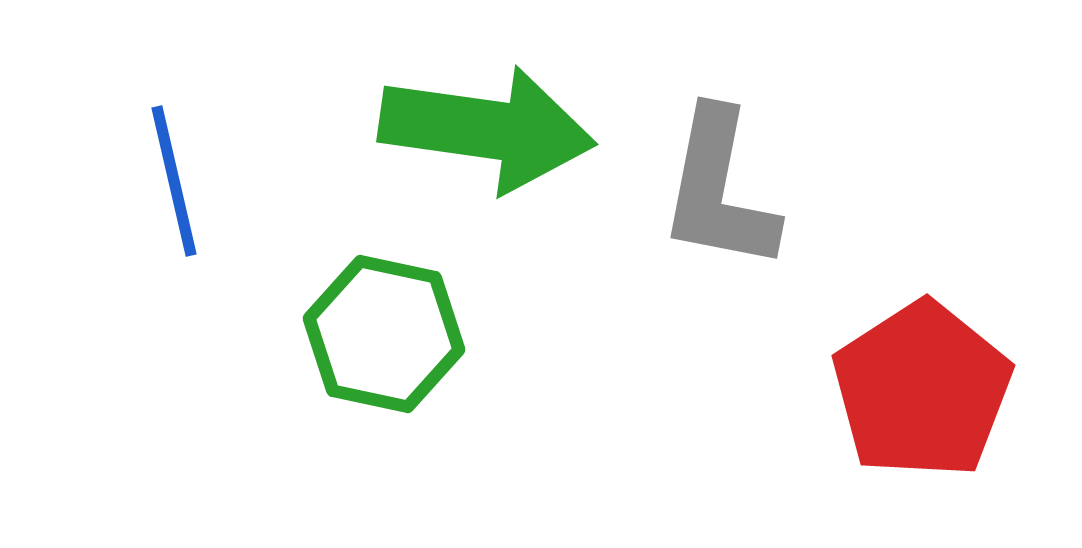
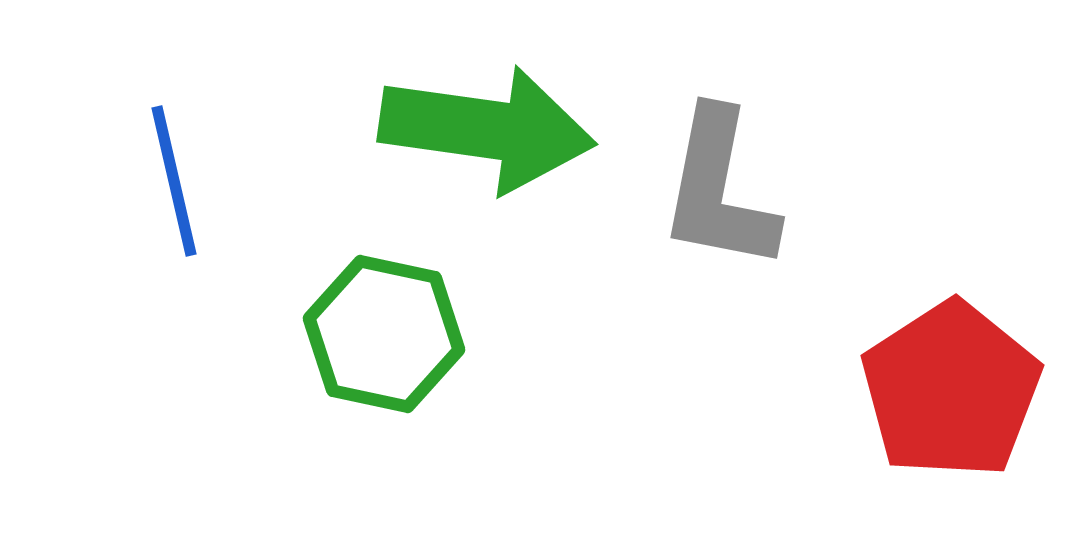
red pentagon: moved 29 px right
